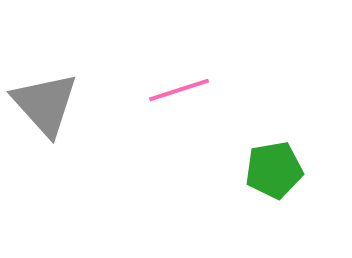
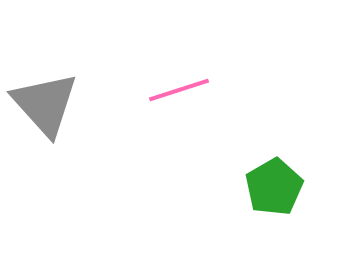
green pentagon: moved 17 px down; rotated 20 degrees counterclockwise
